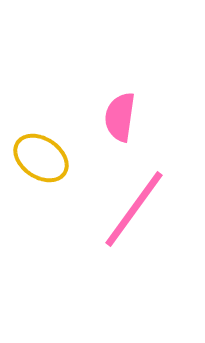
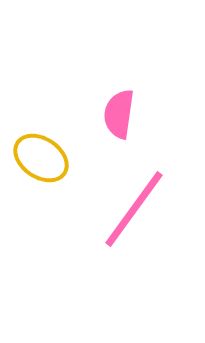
pink semicircle: moved 1 px left, 3 px up
